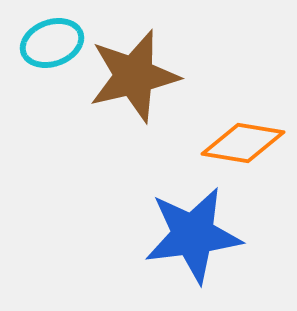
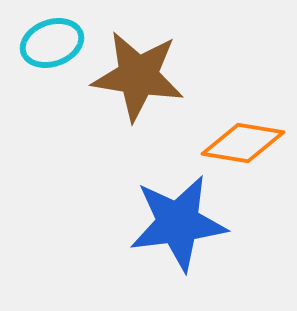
brown star: moved 4 px right; rotated 22 degrees clockwise
blue star: moved 15 px left, 12 px up
